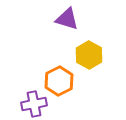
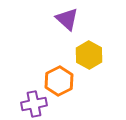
purple triangle: rotated 25 degrees clockwise
